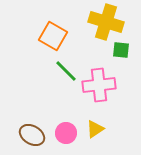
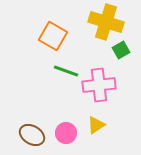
green square: rotated 36 degrees counterclockwise
green line: rotated 25 degrees counterclockwise
yellow triangle: moved 1 px right, 4 px up
